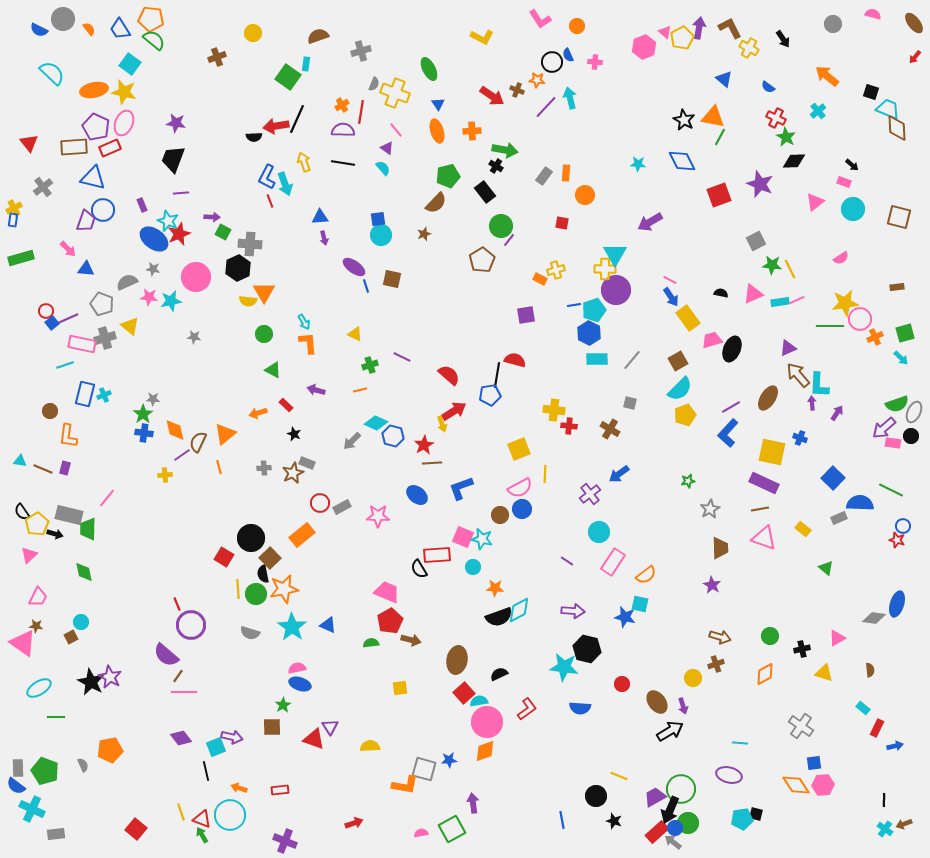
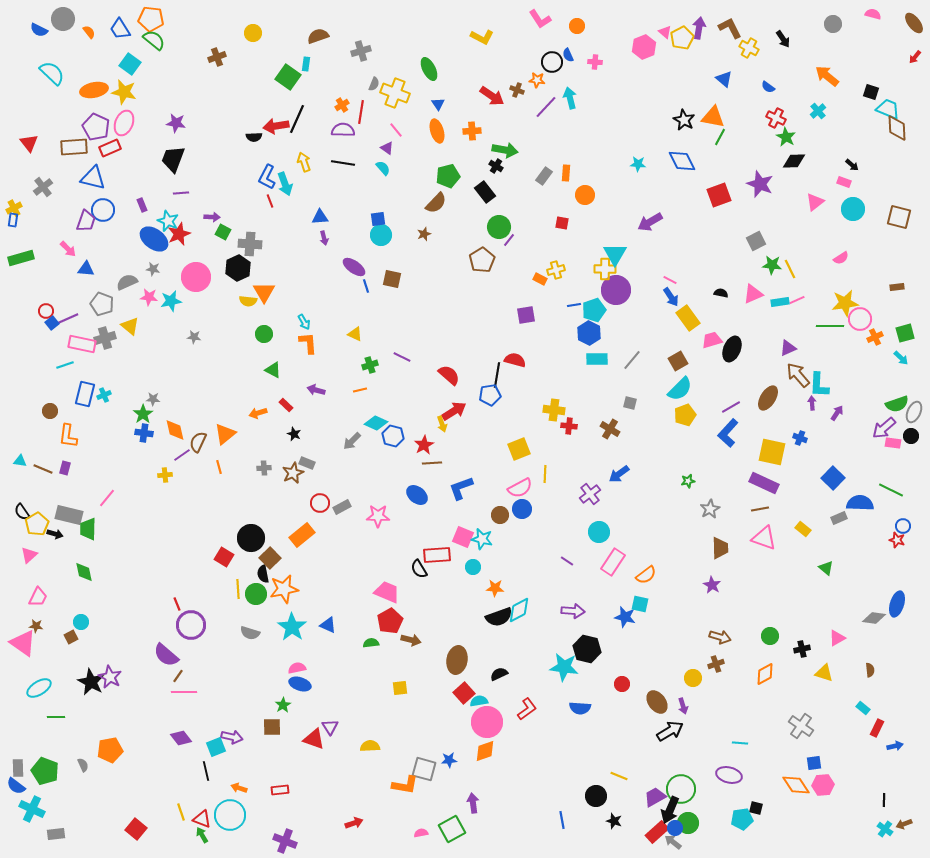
orange semicircle at (89, 29): moved 3 px down
green circle at (501, 226): moved 2 px left, 1 px down
black square at (756, 814): moved 6 px up
